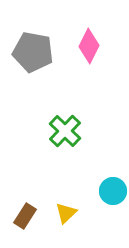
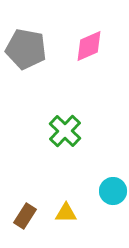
pink diamond: rotated 40 degrees clockwise
gray pentagon: moved 7 px left, 3 px up
yellow triangle: rotated 45 degrees clockwise
